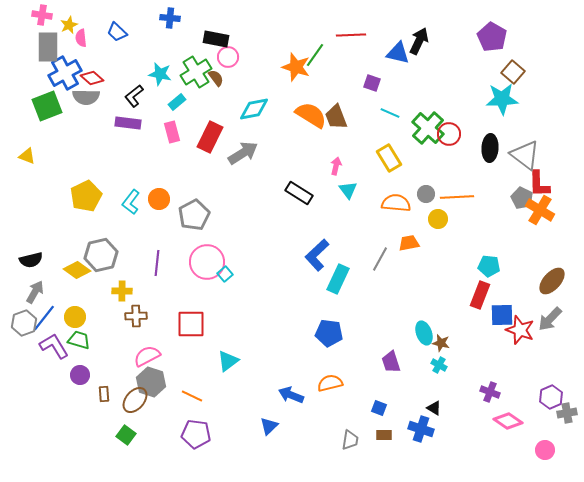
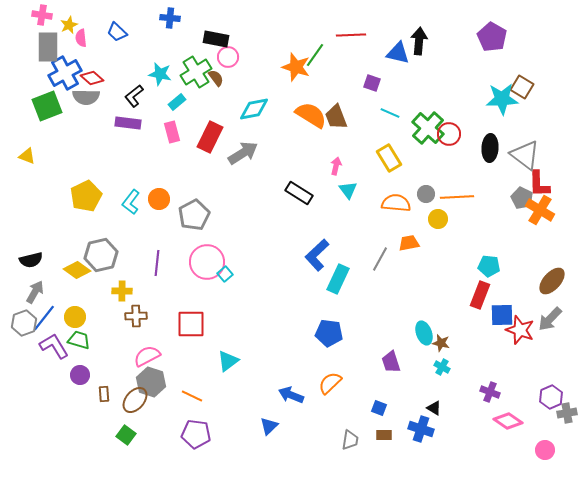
black arrow at (419, 41): rotated 20 degrees counterclockwise
brown square at (513, 72): moved 9 px right, 15 px down; rotated 10 degrees counterclockwise
cyan cross at (439, 365): moved 3 px right, 2 px down
orange semicircle at (330, 383): rotated 30 degrees counterclockwise
